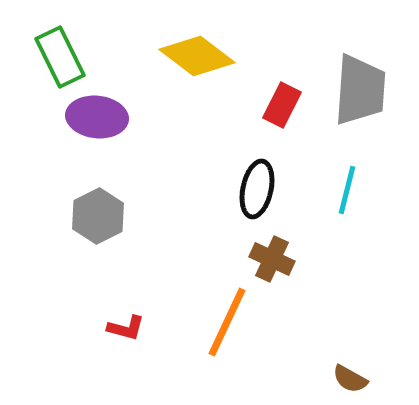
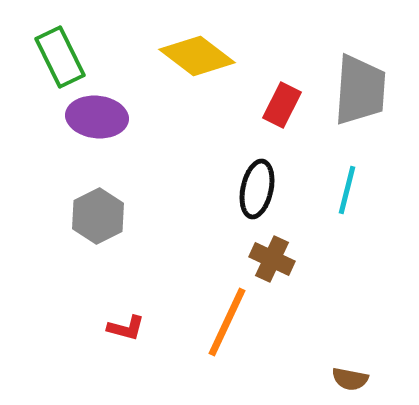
brown semicircle: rotated 18 degrees counterclockwise
